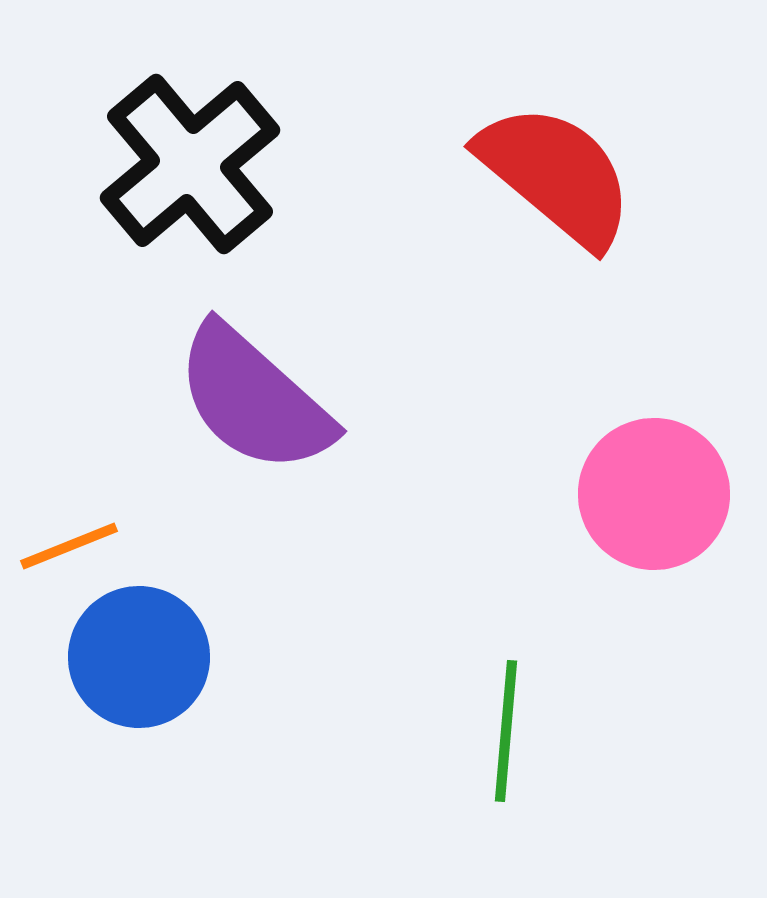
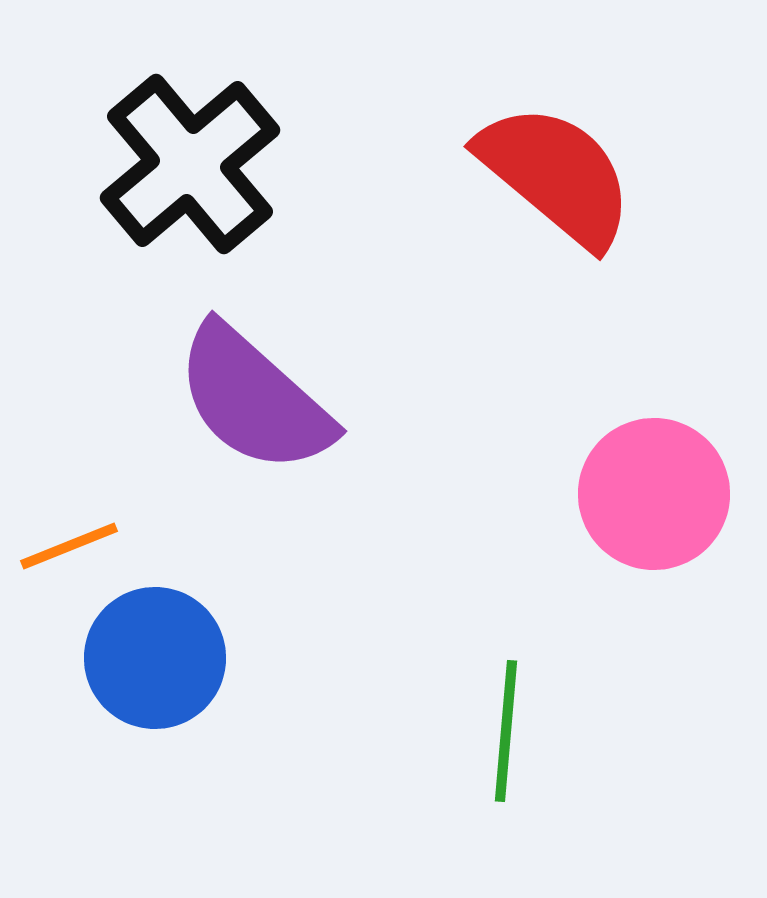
blue circle: moved 16 px right, 1 px down
